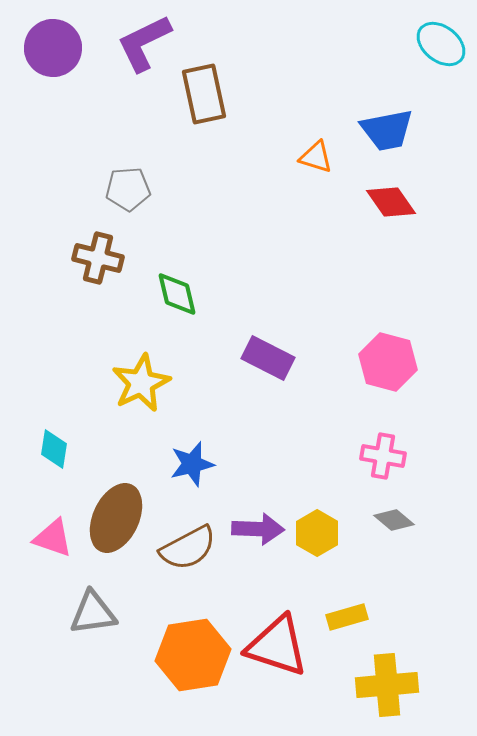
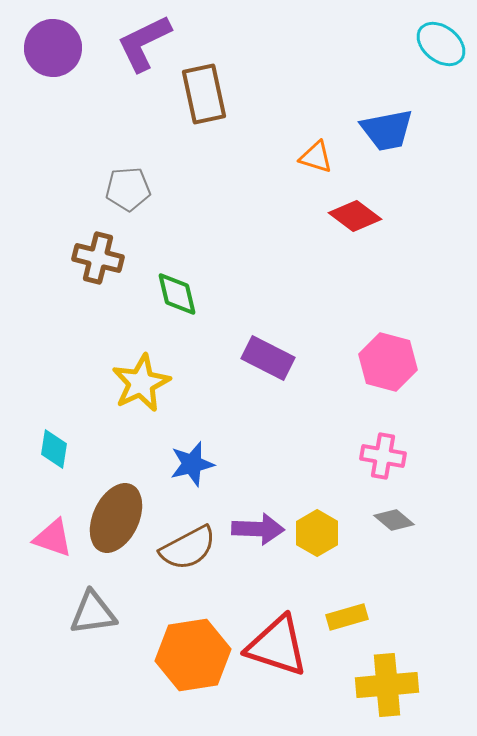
red diamond: moved 36 px left, 14 px down; rotated 18 degrees counterclockwise
